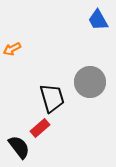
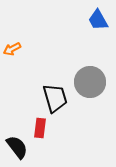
black trapezoid: moved 3 px right
red rectangle: rotated 42 degrees counterclockwise
black semicircle: moved 2 px left
